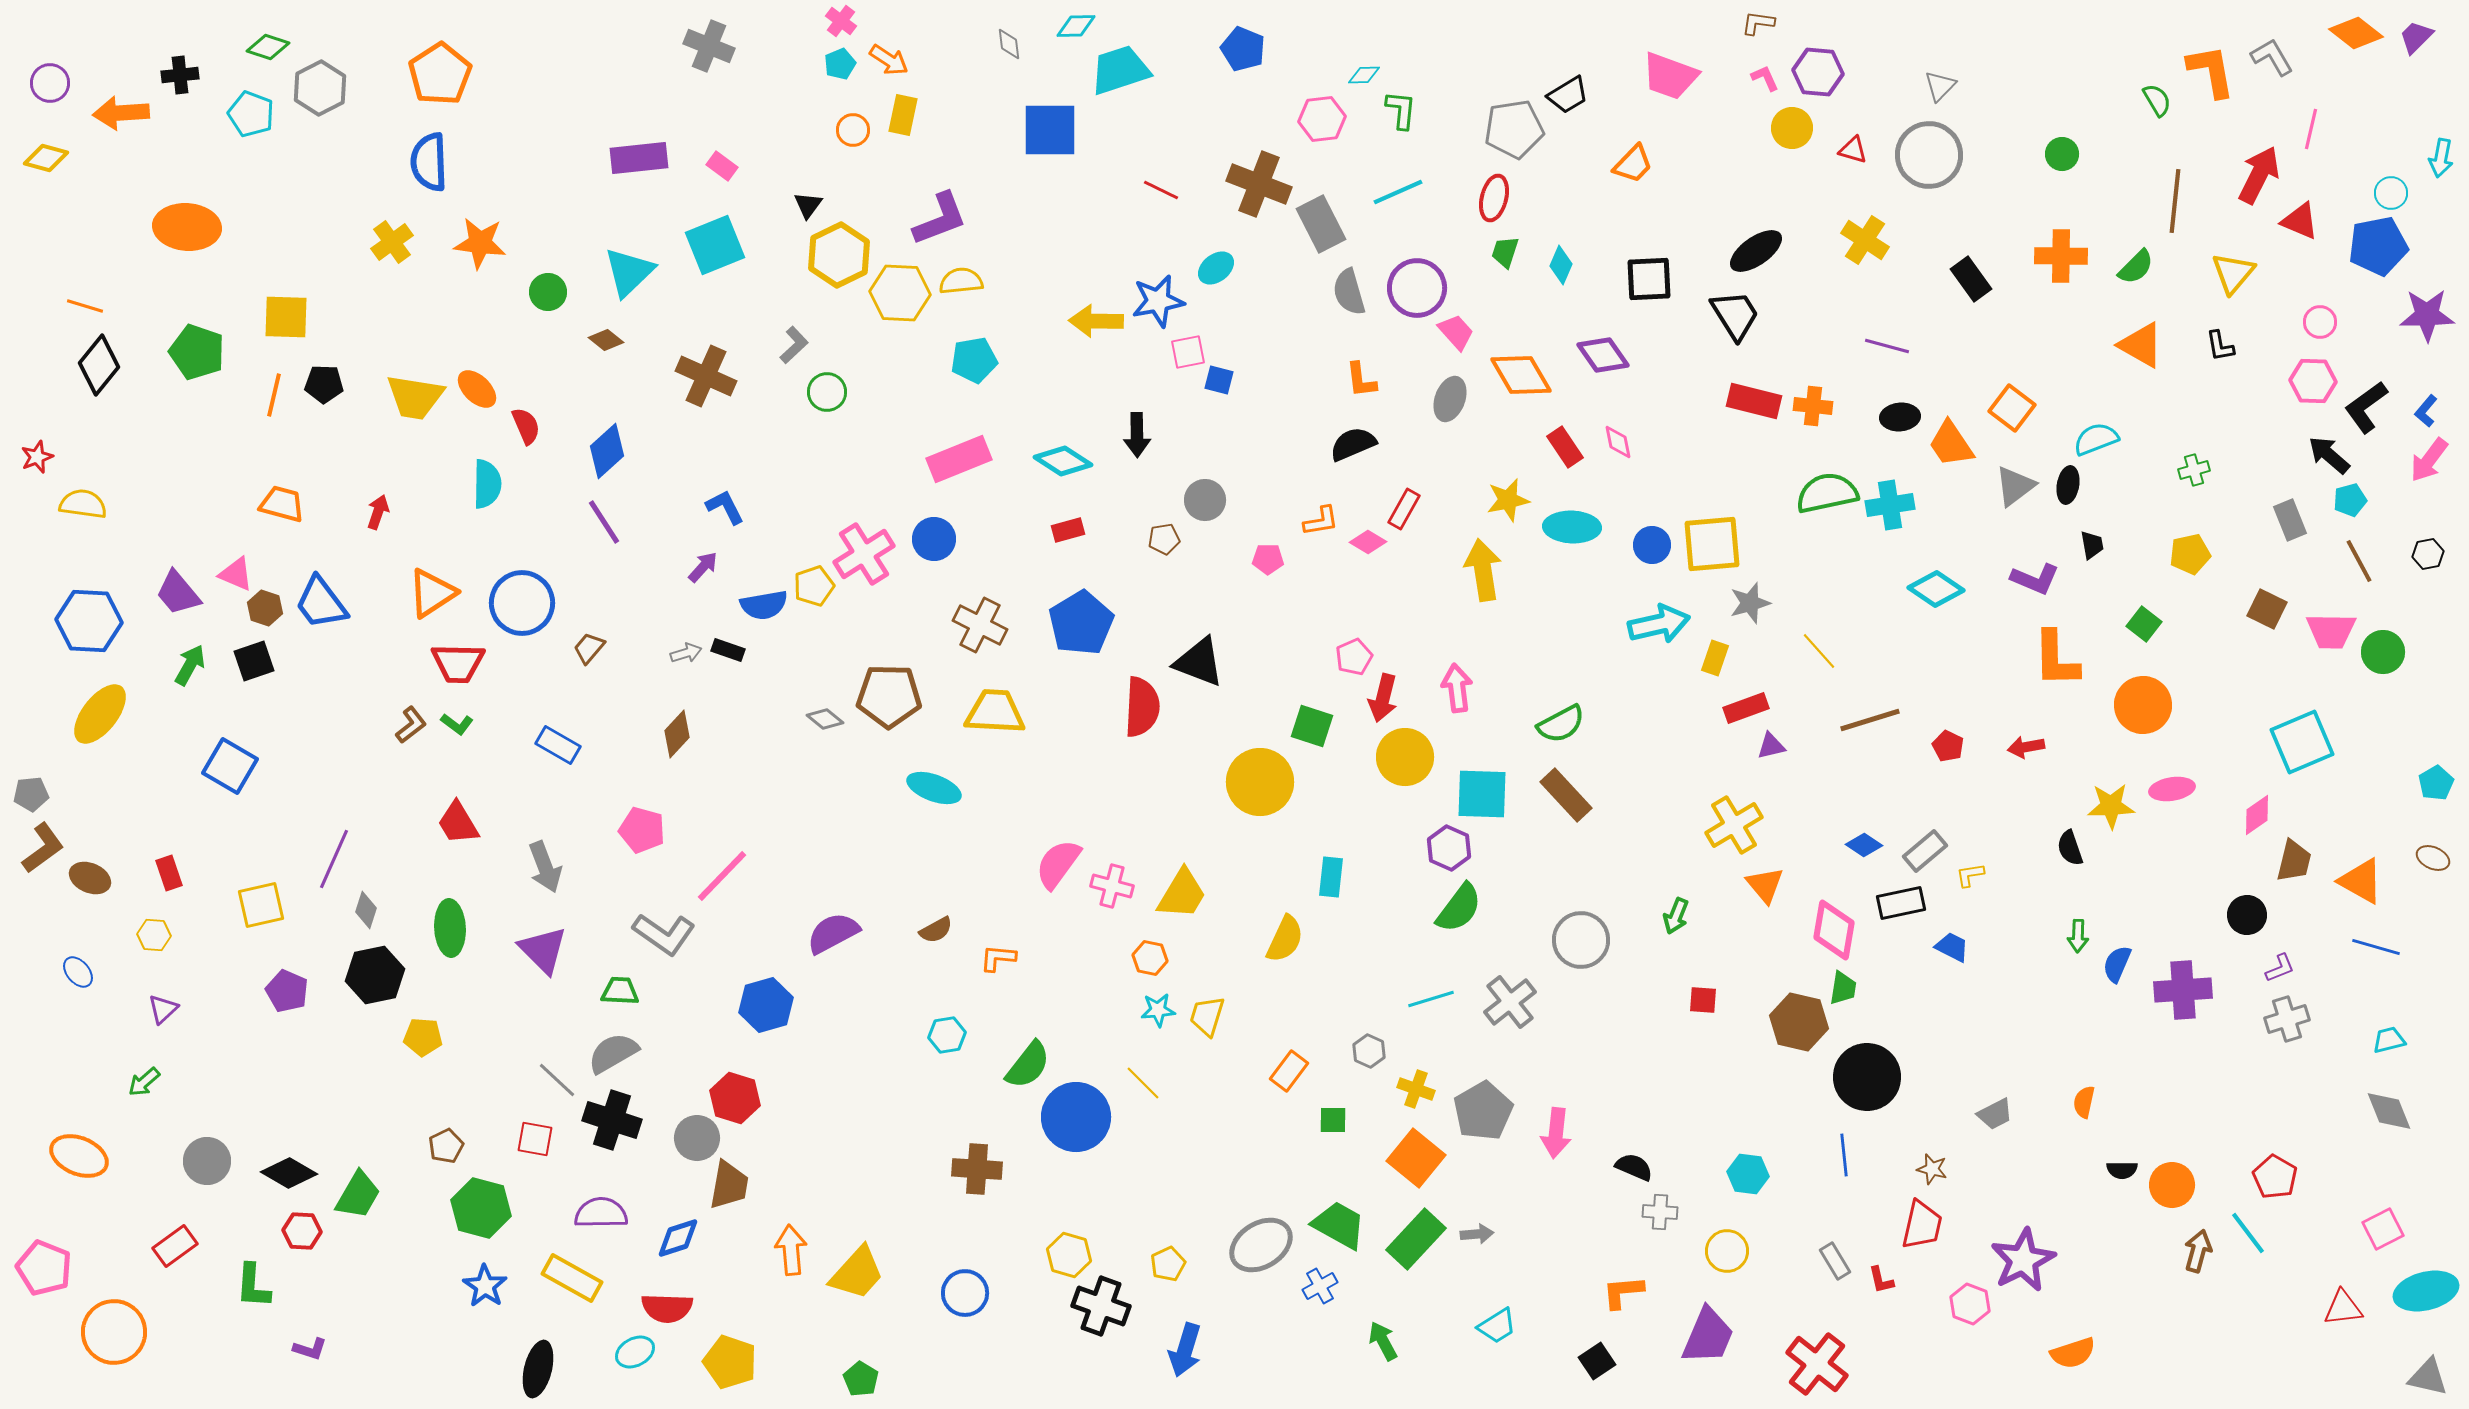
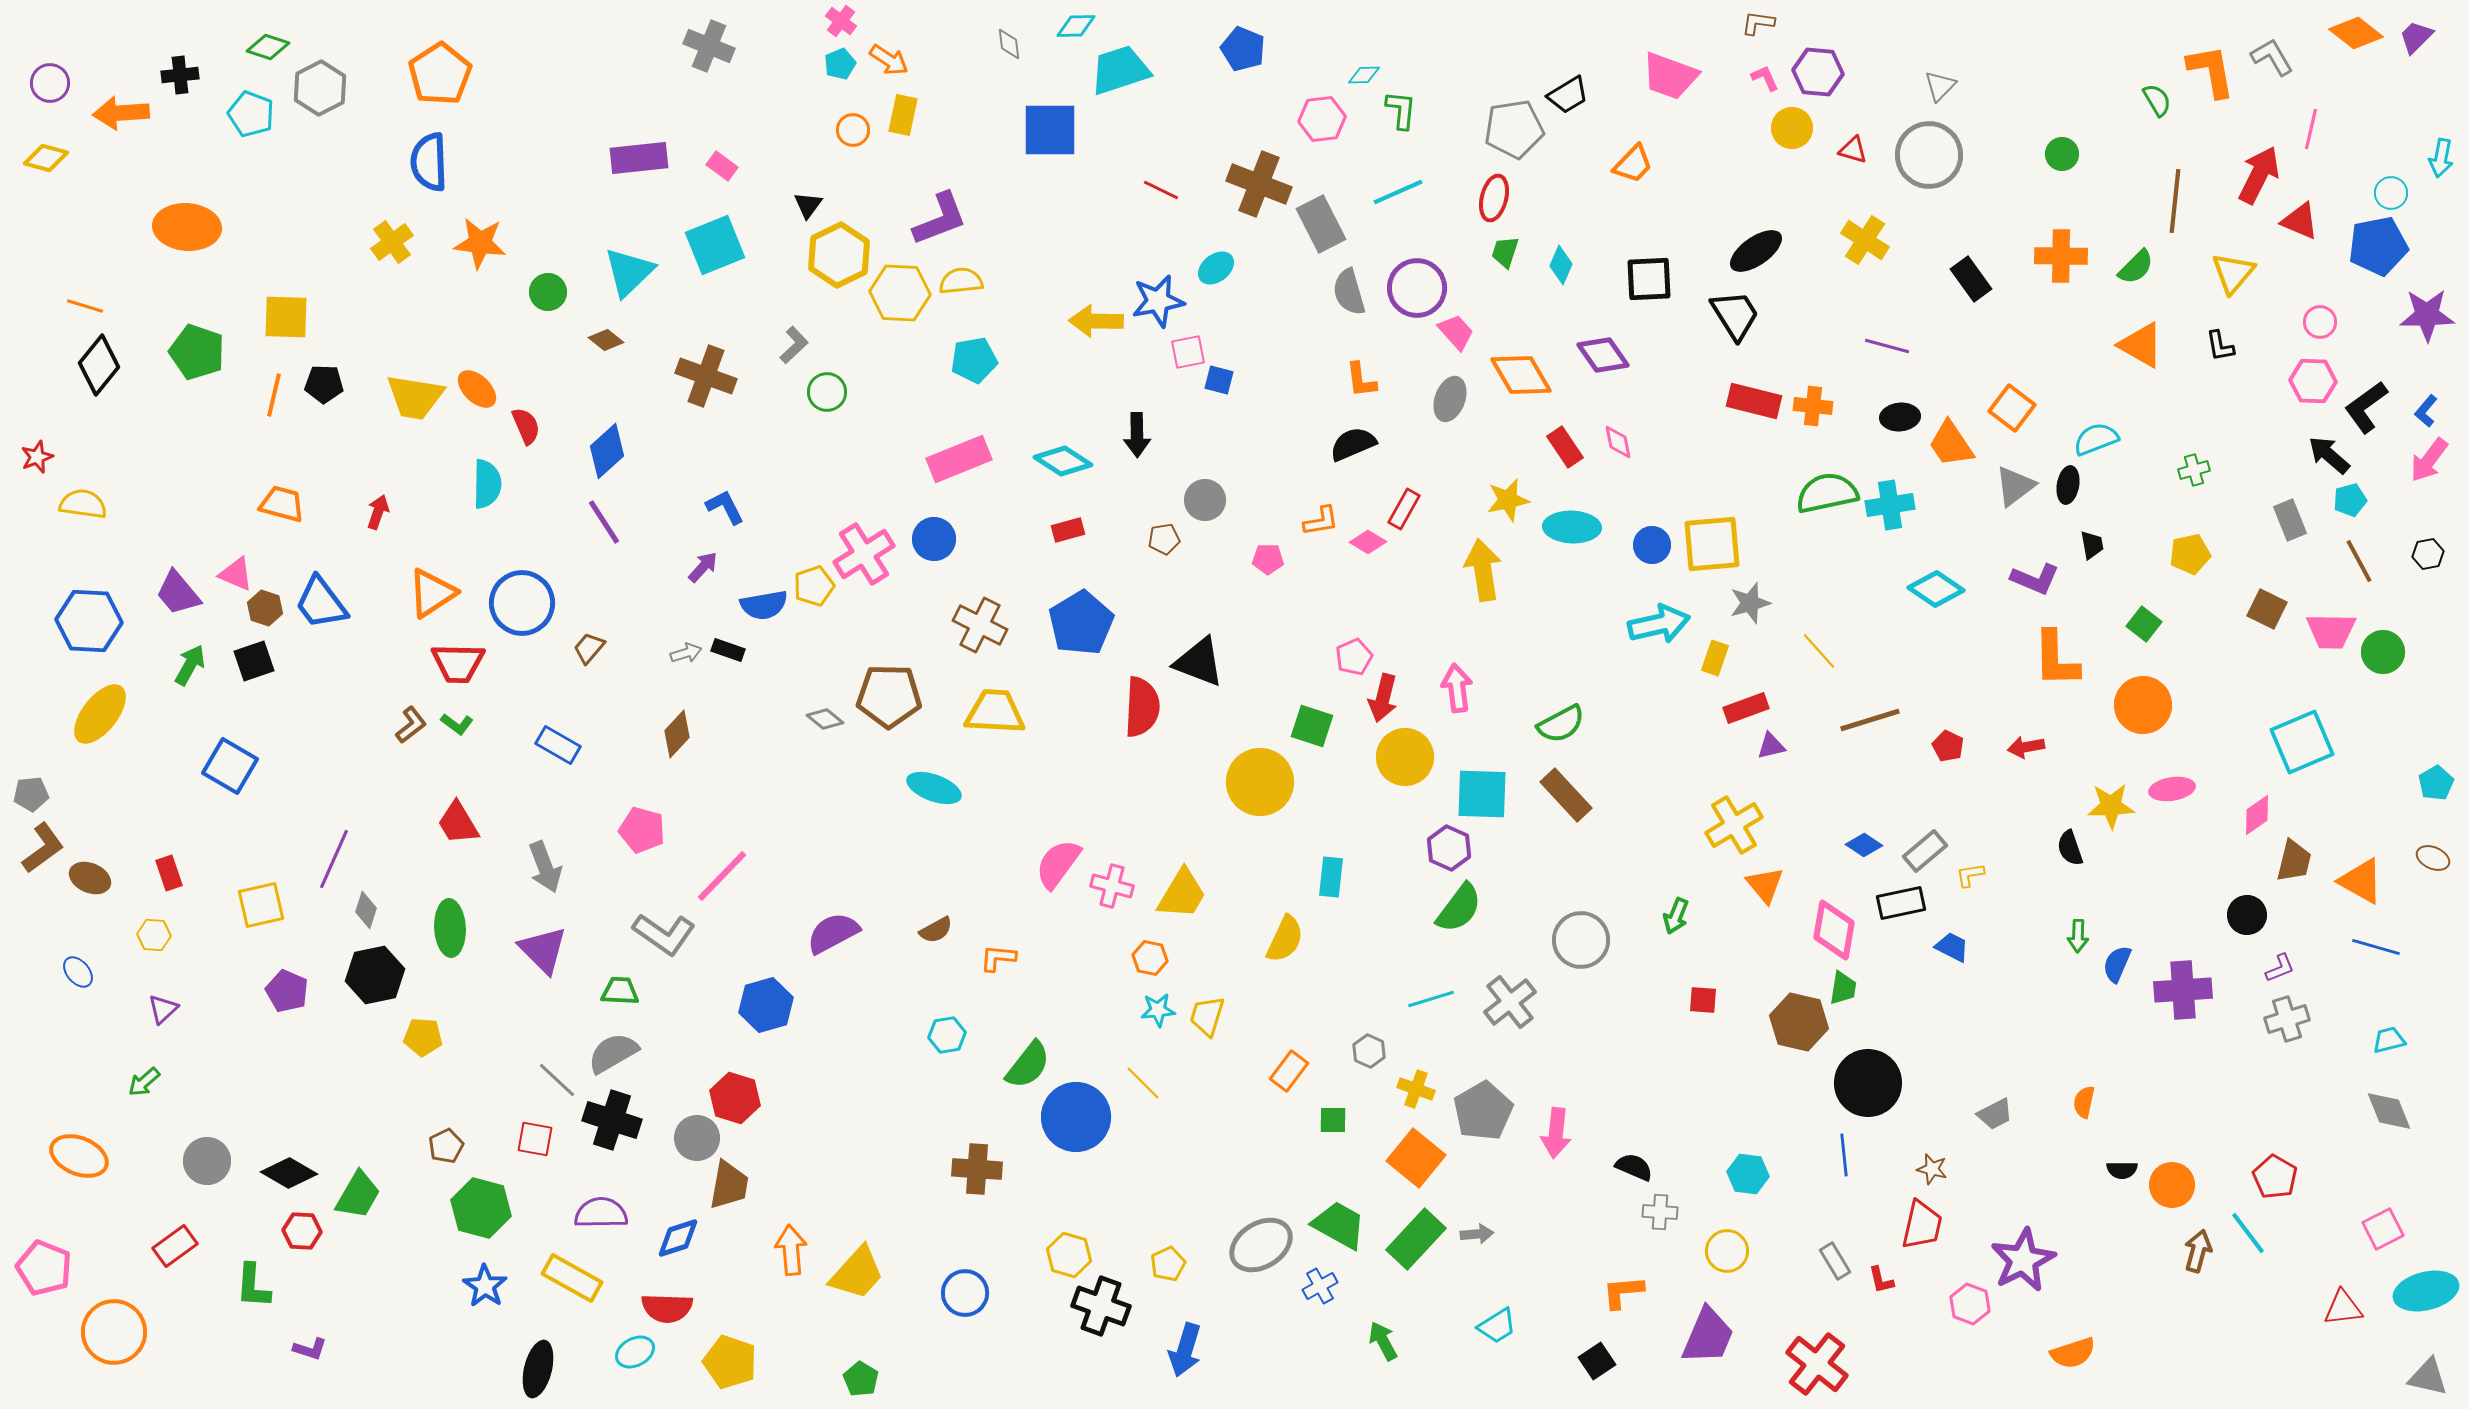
brown cross at (706, 376): rotated 4 degrees counterclockwise
black circle at (1867, 1077): moved 1 px right, 6 px down
